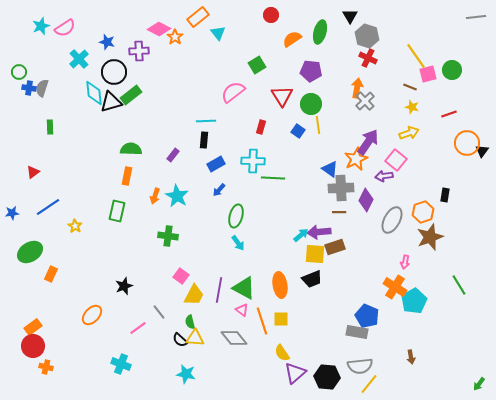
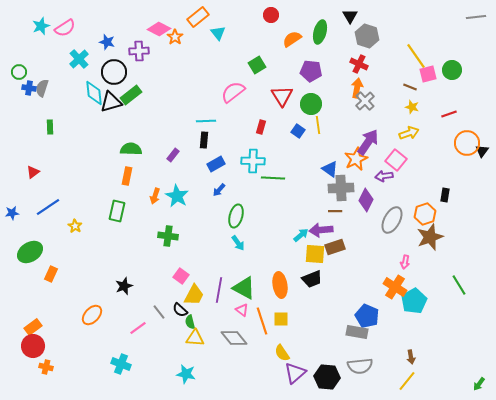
red cross at (368, 58): moved 9 px left, 6 px down
brown line at (339, 212): moved 4 px left, 1 px up
orange hexagon at (423, 212): moved 2 px right, 2 px down
purple arrow at (319, 232): moved 2 px right, 2 px up
black semicircle at (180, 340): moved 30 px up
yellow line at (369, 384): moved 38 px right, 3 px up
